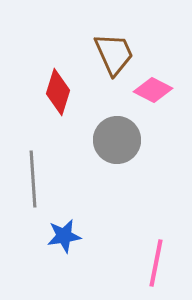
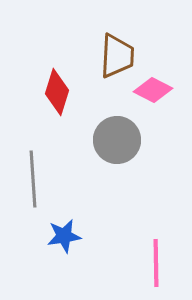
brown trapezoid: moved 3 px right, 2 px down; rotated 27 degrees clockwise
red diamond: moved 1 px left
pink line: rotated 12 degrees counterclockwise
